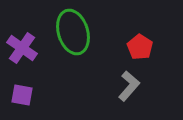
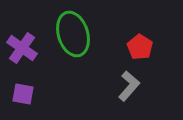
green ellipse: moved 2 px down
purple square: moved 1 px right, 1 px up
